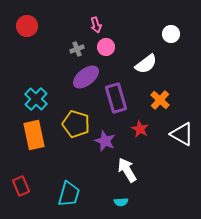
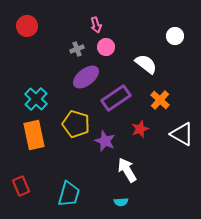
white circle: moved 4 px right, 2 px down
white semicircle: rotated 105 degrees counterclockwise
purple rectangle: rotated 72 degrees clockwise
red star: rotated 24 degrees clockwise
